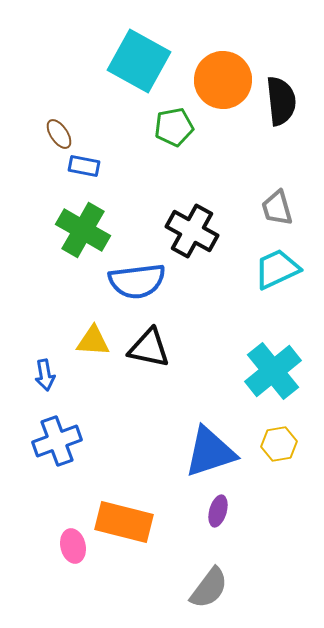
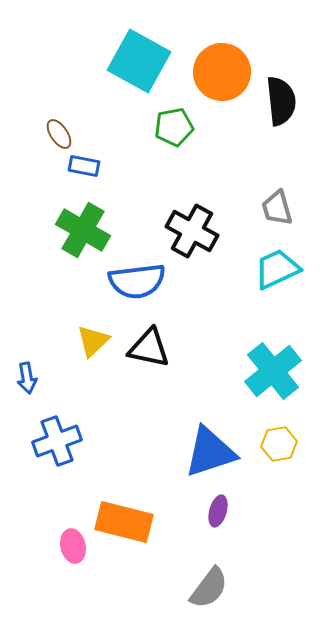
orange circle: moved 1 px left, 8 px up
yellow triangle: rotated 48 degrees counterclockwise
blue arrow: moved 18 px left, 3 px down
